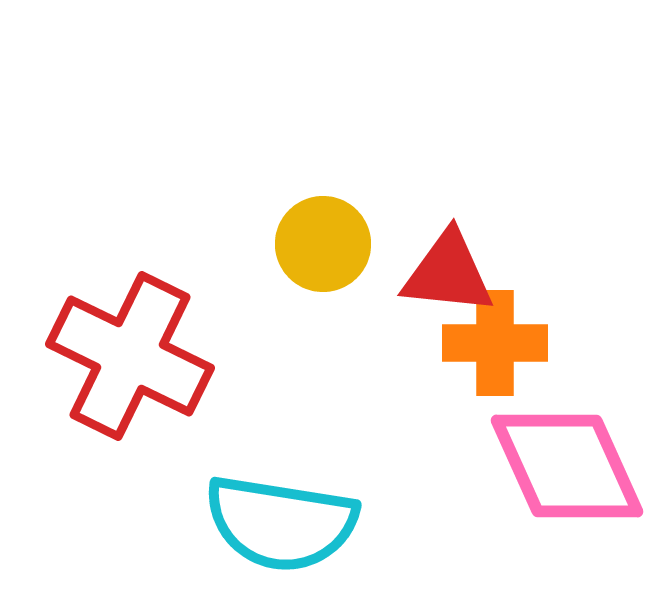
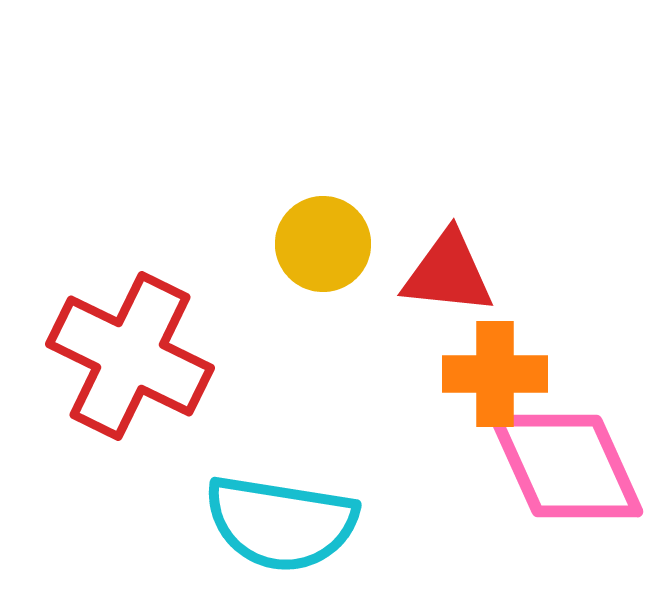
orange cross: moved 31 px down
